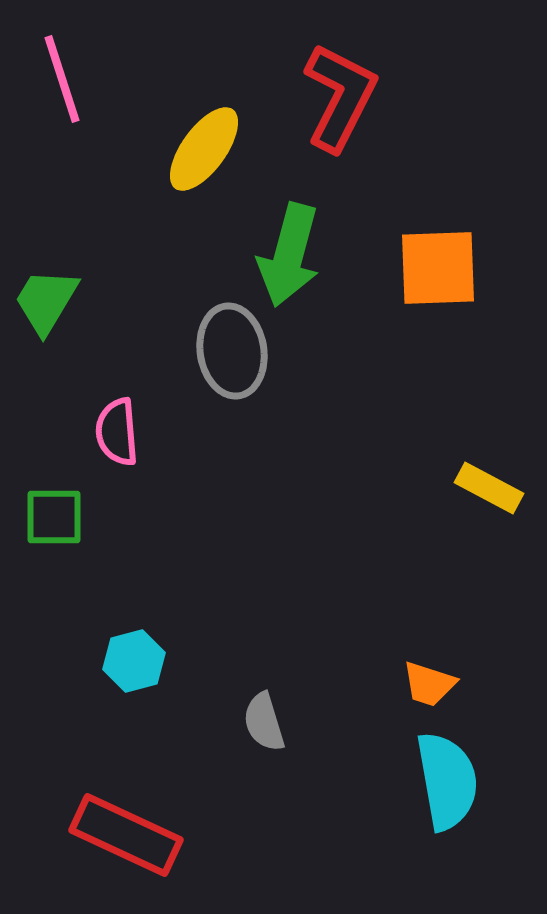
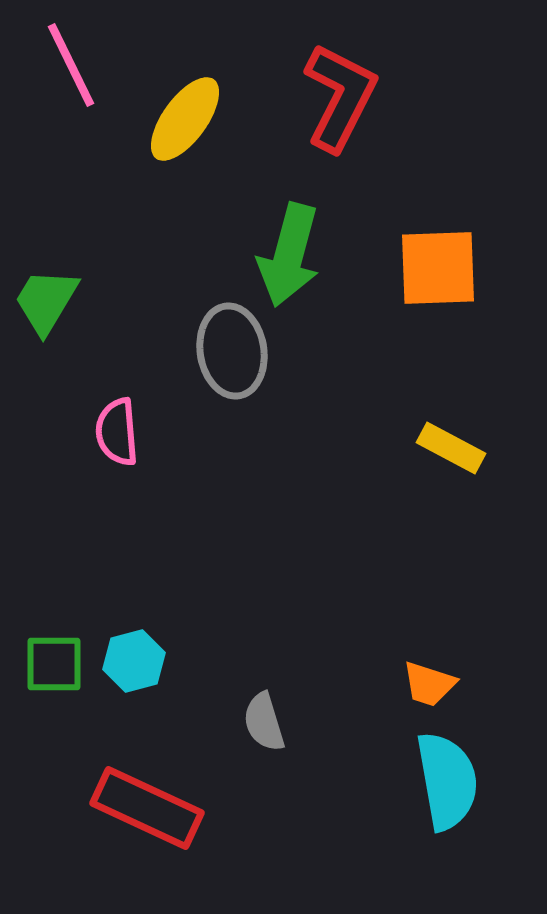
pink line: moved 9 px right, 14 px up; rotated 8 degrees counterclockwise
yellow ellipse: moved 19 px left, 30 px up
yellow rectangle: moved 38 px left, 40 px up
green square: moved 147 px down
red rectangle: moved 21 px right, 27 px up
